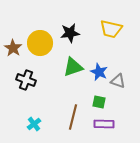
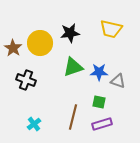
blue star: rotated 24 degrees counterclockwise
purple rectangle: moved 2 px left; rotated 18 degrees counterclockwise
